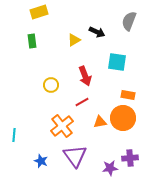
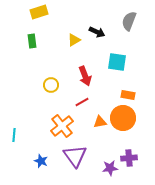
purple cross: moved 1 px left
